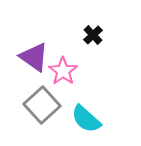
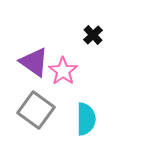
purple triangle: moved 5 px down
gray square: moved 6 px left, 5 px down; rotated 12 degrees counterclockwise
cyan semicircle: rotated 132 degrees counterclockwise
